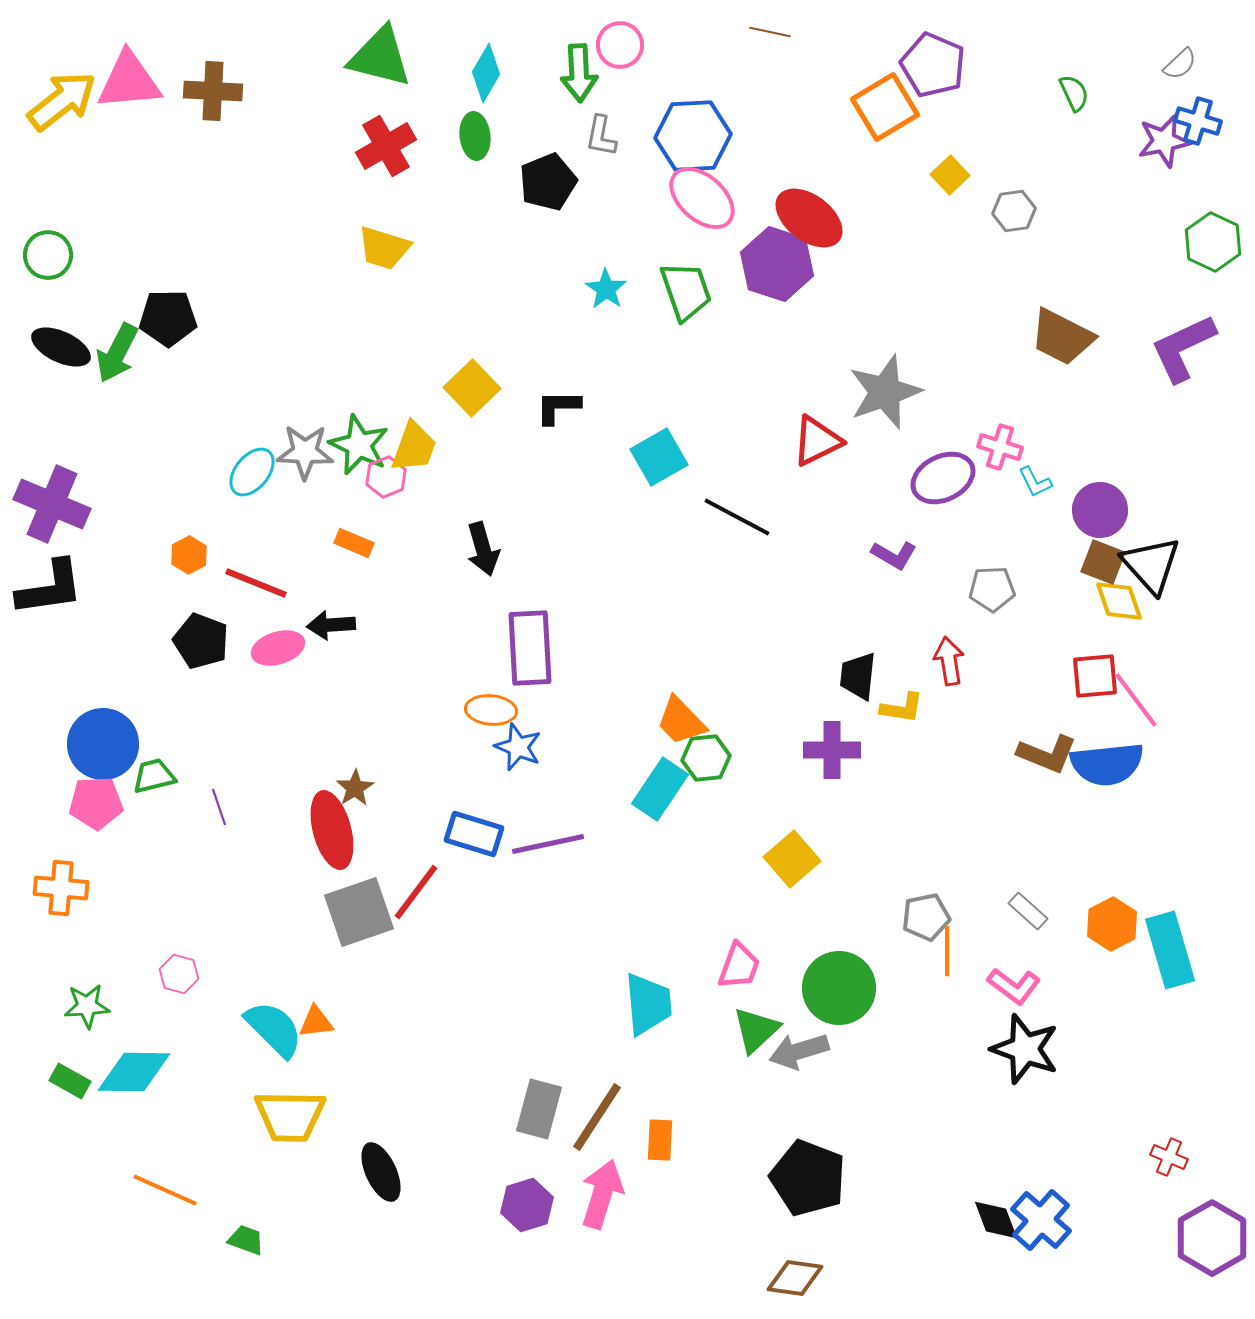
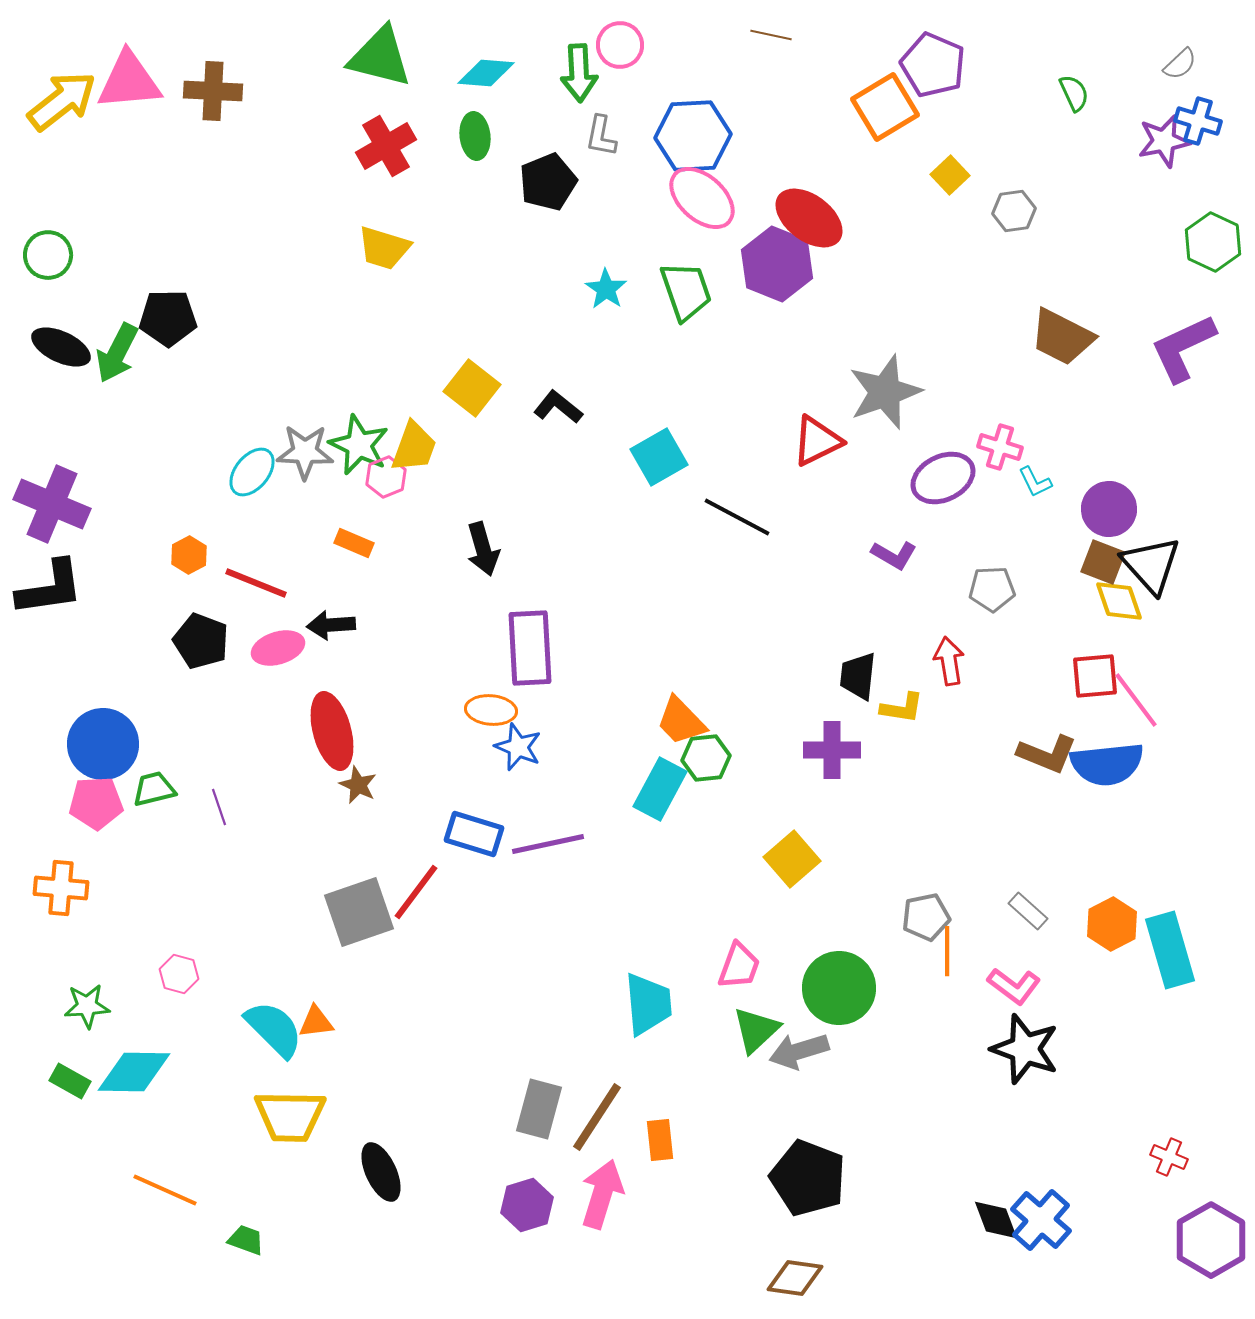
brown line at (770, 32): moved 1 px right, 3 px down
cyan diamond at (486, 73): rotated 64 degrees clockwise
purple hexagon at (777, 264): rotated 4 degrees clockwise
yellow square at (472, 388): rotated 8 degrees counterclockwise
black L-shape at (558, 407): rotated 39 degrees clockwise
purple circle at (1100, 510): moved 9 px right, 1 px up
green trapezoid at (154, 776): moved 13 px down
brown star at (355, 788): moved 3 px right, 3 px up; rotated 15 degrees counterclockwise
cyan rectangle at (660, 789): rotated 6 degrees counterclockwise
red ellipse at (332, 830): moved 99 px up
orange rectangle at (660, 1140): rotated 9 degrees counterclockwise
purple hexagon at (1212, 1238): moved 1 px left, 2 px down
